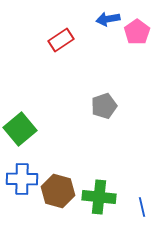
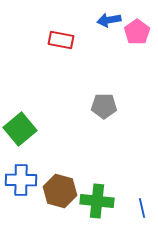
blue arrow: moved 1 px right, 1 px down
red rectangle: rotated 45 degrees clockwise
gray pentagon: rotated 20 degrees clockwise
blue cross: moved 1 px left, 1 px down
brown hexagon: moved 2 px right
green cross: moved 2 px left, 4 px down
blue line: moved 1 px down
